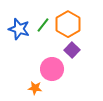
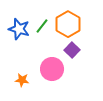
green line: moved 1 px left, 1 px down
orange star: moved 13 px left, 8 px up
